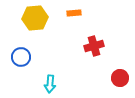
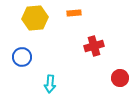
blue circle: moved 1 px right
